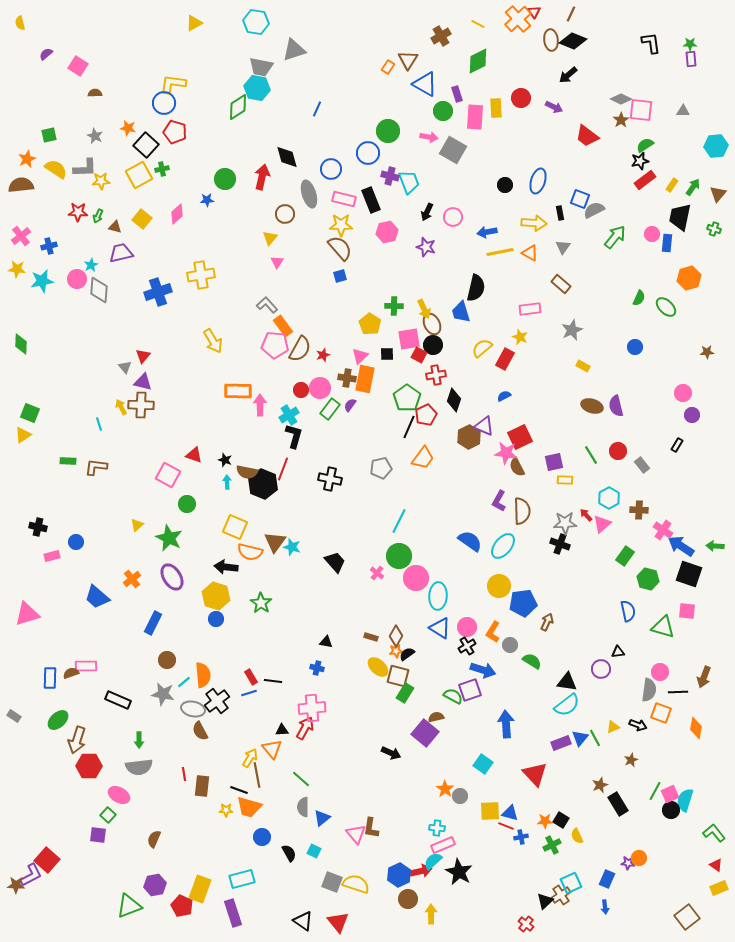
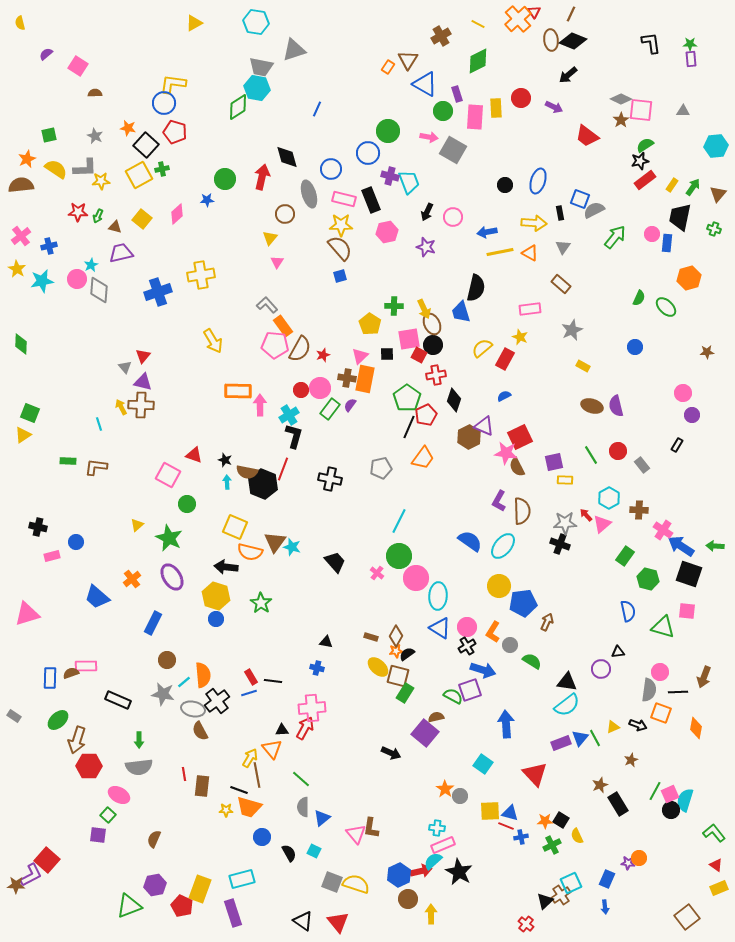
yellow star at (17, 269): rotated 24 degrees clockwise
